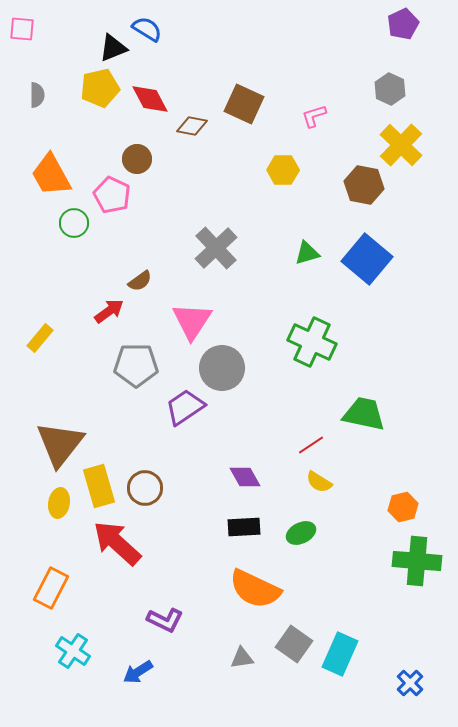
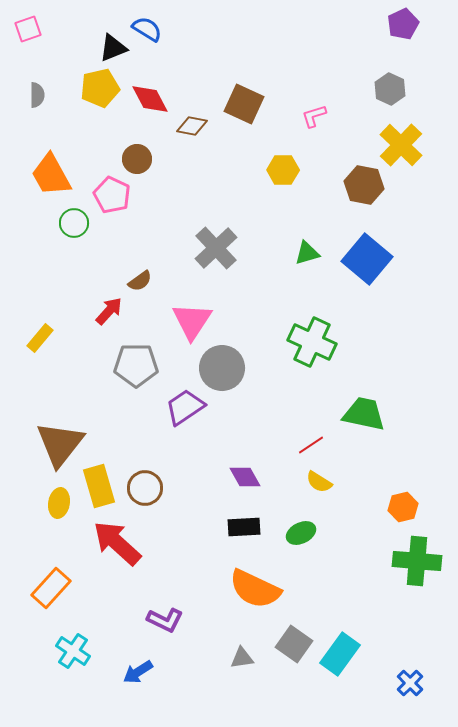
pink square at (22, 29): moved 6 px right; rotated 24 degrees counterclockwise
red arrow at (109, 311): rotated 12 degrees counterclockwise
orange rectangle at (51, 588): rotated 15 degrees clockwise
cyan rectangle at (340, 654): rotated 12 degrees clockwise
